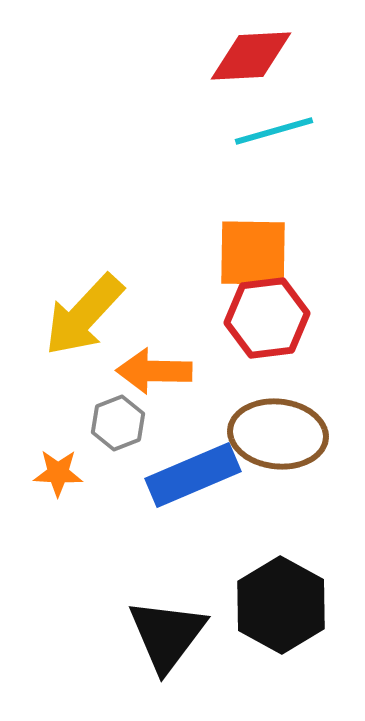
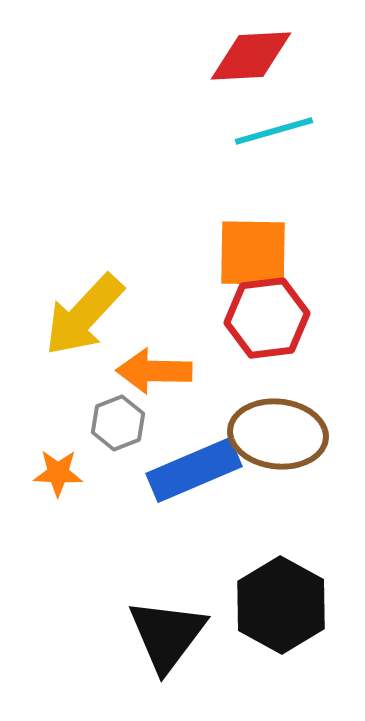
blue rectangle: moved 1 px right, 5 px up
